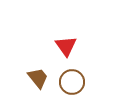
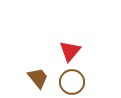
red triangle: moved 4 px right, 5 px down; rotated 15 degrees clockwise
